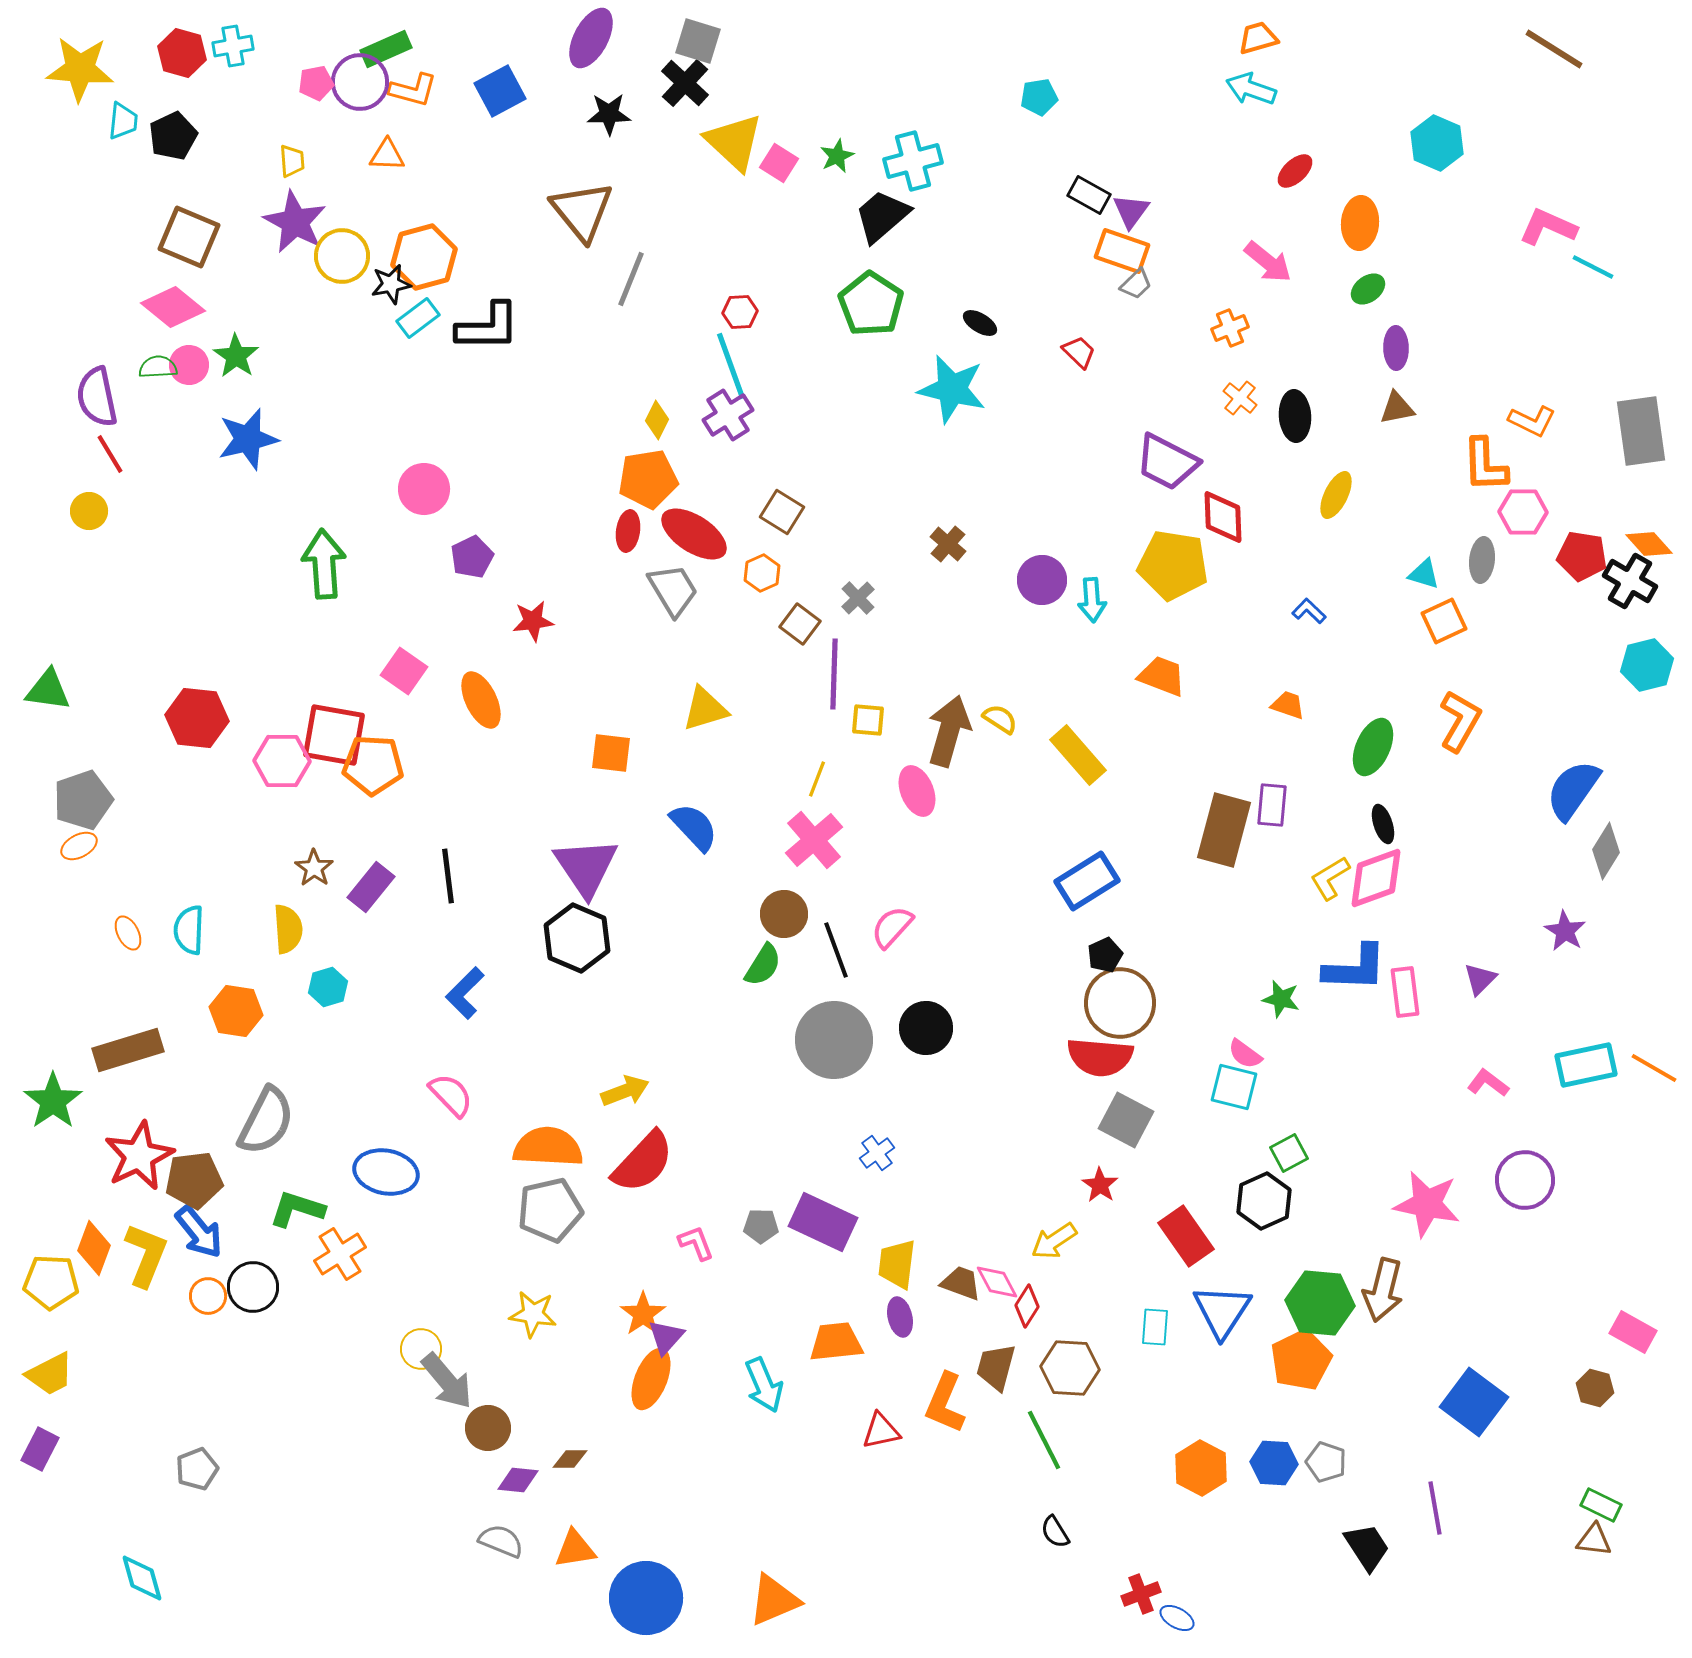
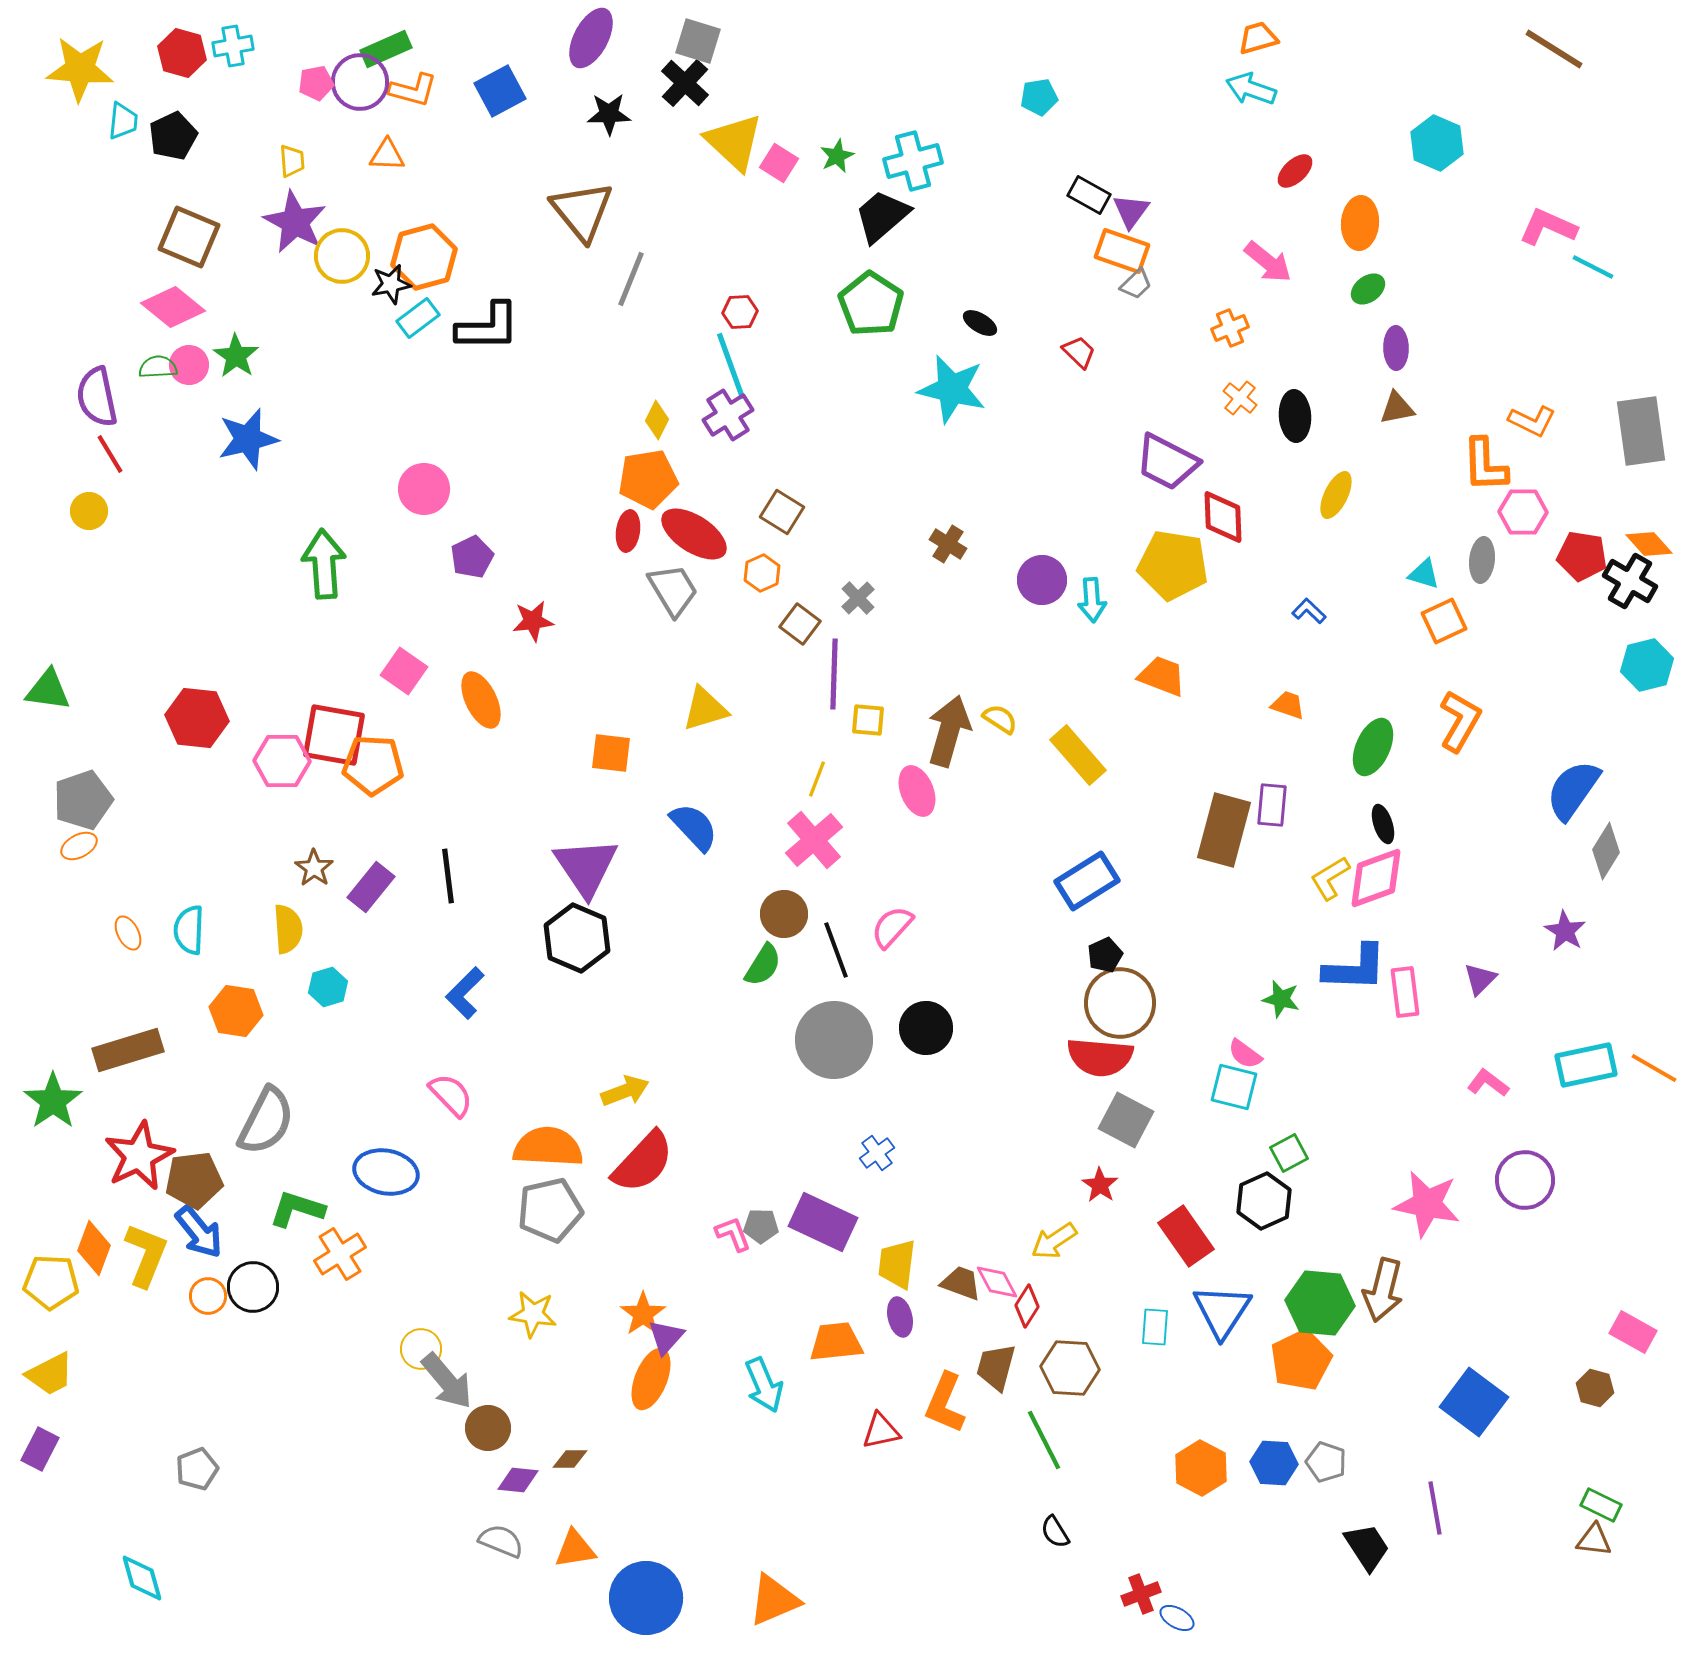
brown cross at (948, 544): rotated 9 degrees counterclockwise
pink L-shape at (696, 1243): moved 37 px right, 9 px up
